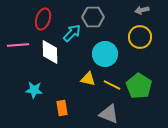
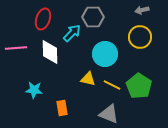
pink line: moved 2 px left, 3 px down
